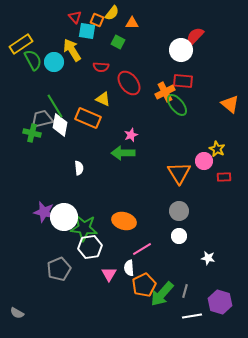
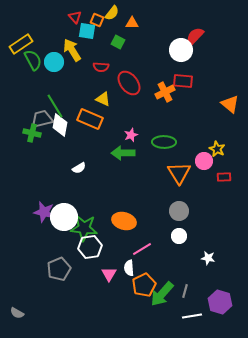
green ellipse at (177, 105): moved 13 px left, 37 px down; rotated 50 degrees counterclockwise
orange rectangle at (88, 118): moved 2 px right, 1 px down
white semicircle at (79, 168): rotated 64 degrees clockwise
